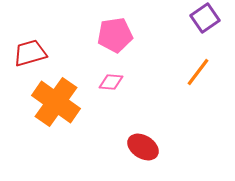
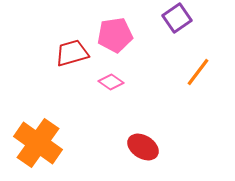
purple square: moved 28 px left
red trapezoid: moved 42 px right
pink diamond: rotated 30 degrees clockwise
orange cross: moved 18 px left, 41 px down
